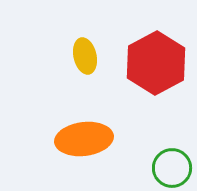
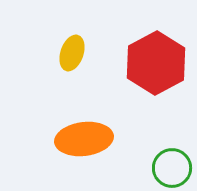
yellow ellipse: moved 13 px left, 3 px up; rotated 32 degrees clockwise
